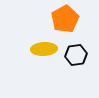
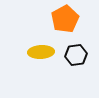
yellow ellipse: moved 3 px left, 3 px down
